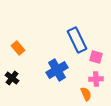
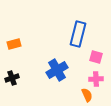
blue rectangle: moved 1 px right, 6 px up; rotated 40 degrees clockwise
orange rectangle: moved 4 px left, 4 px up; rotated 64 degrees counterclockwise
black cross: rotated 32 degrees clockwise
orange semicircle: moved 1 px right, 1 px down
